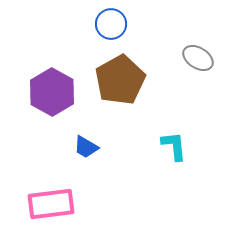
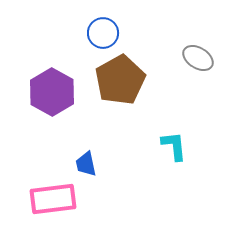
blue circle: moved 8 px left, 9 px down
blue trapezoid: moved 17 px down; rotated 48 degrees clockwise
pink rectangle: moved 2 px right, 5 px up
